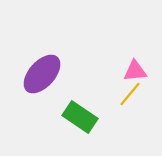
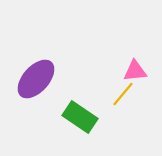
purple ellipse: moved 6 px left, 5 px down
yellow line: moved 7 px left
